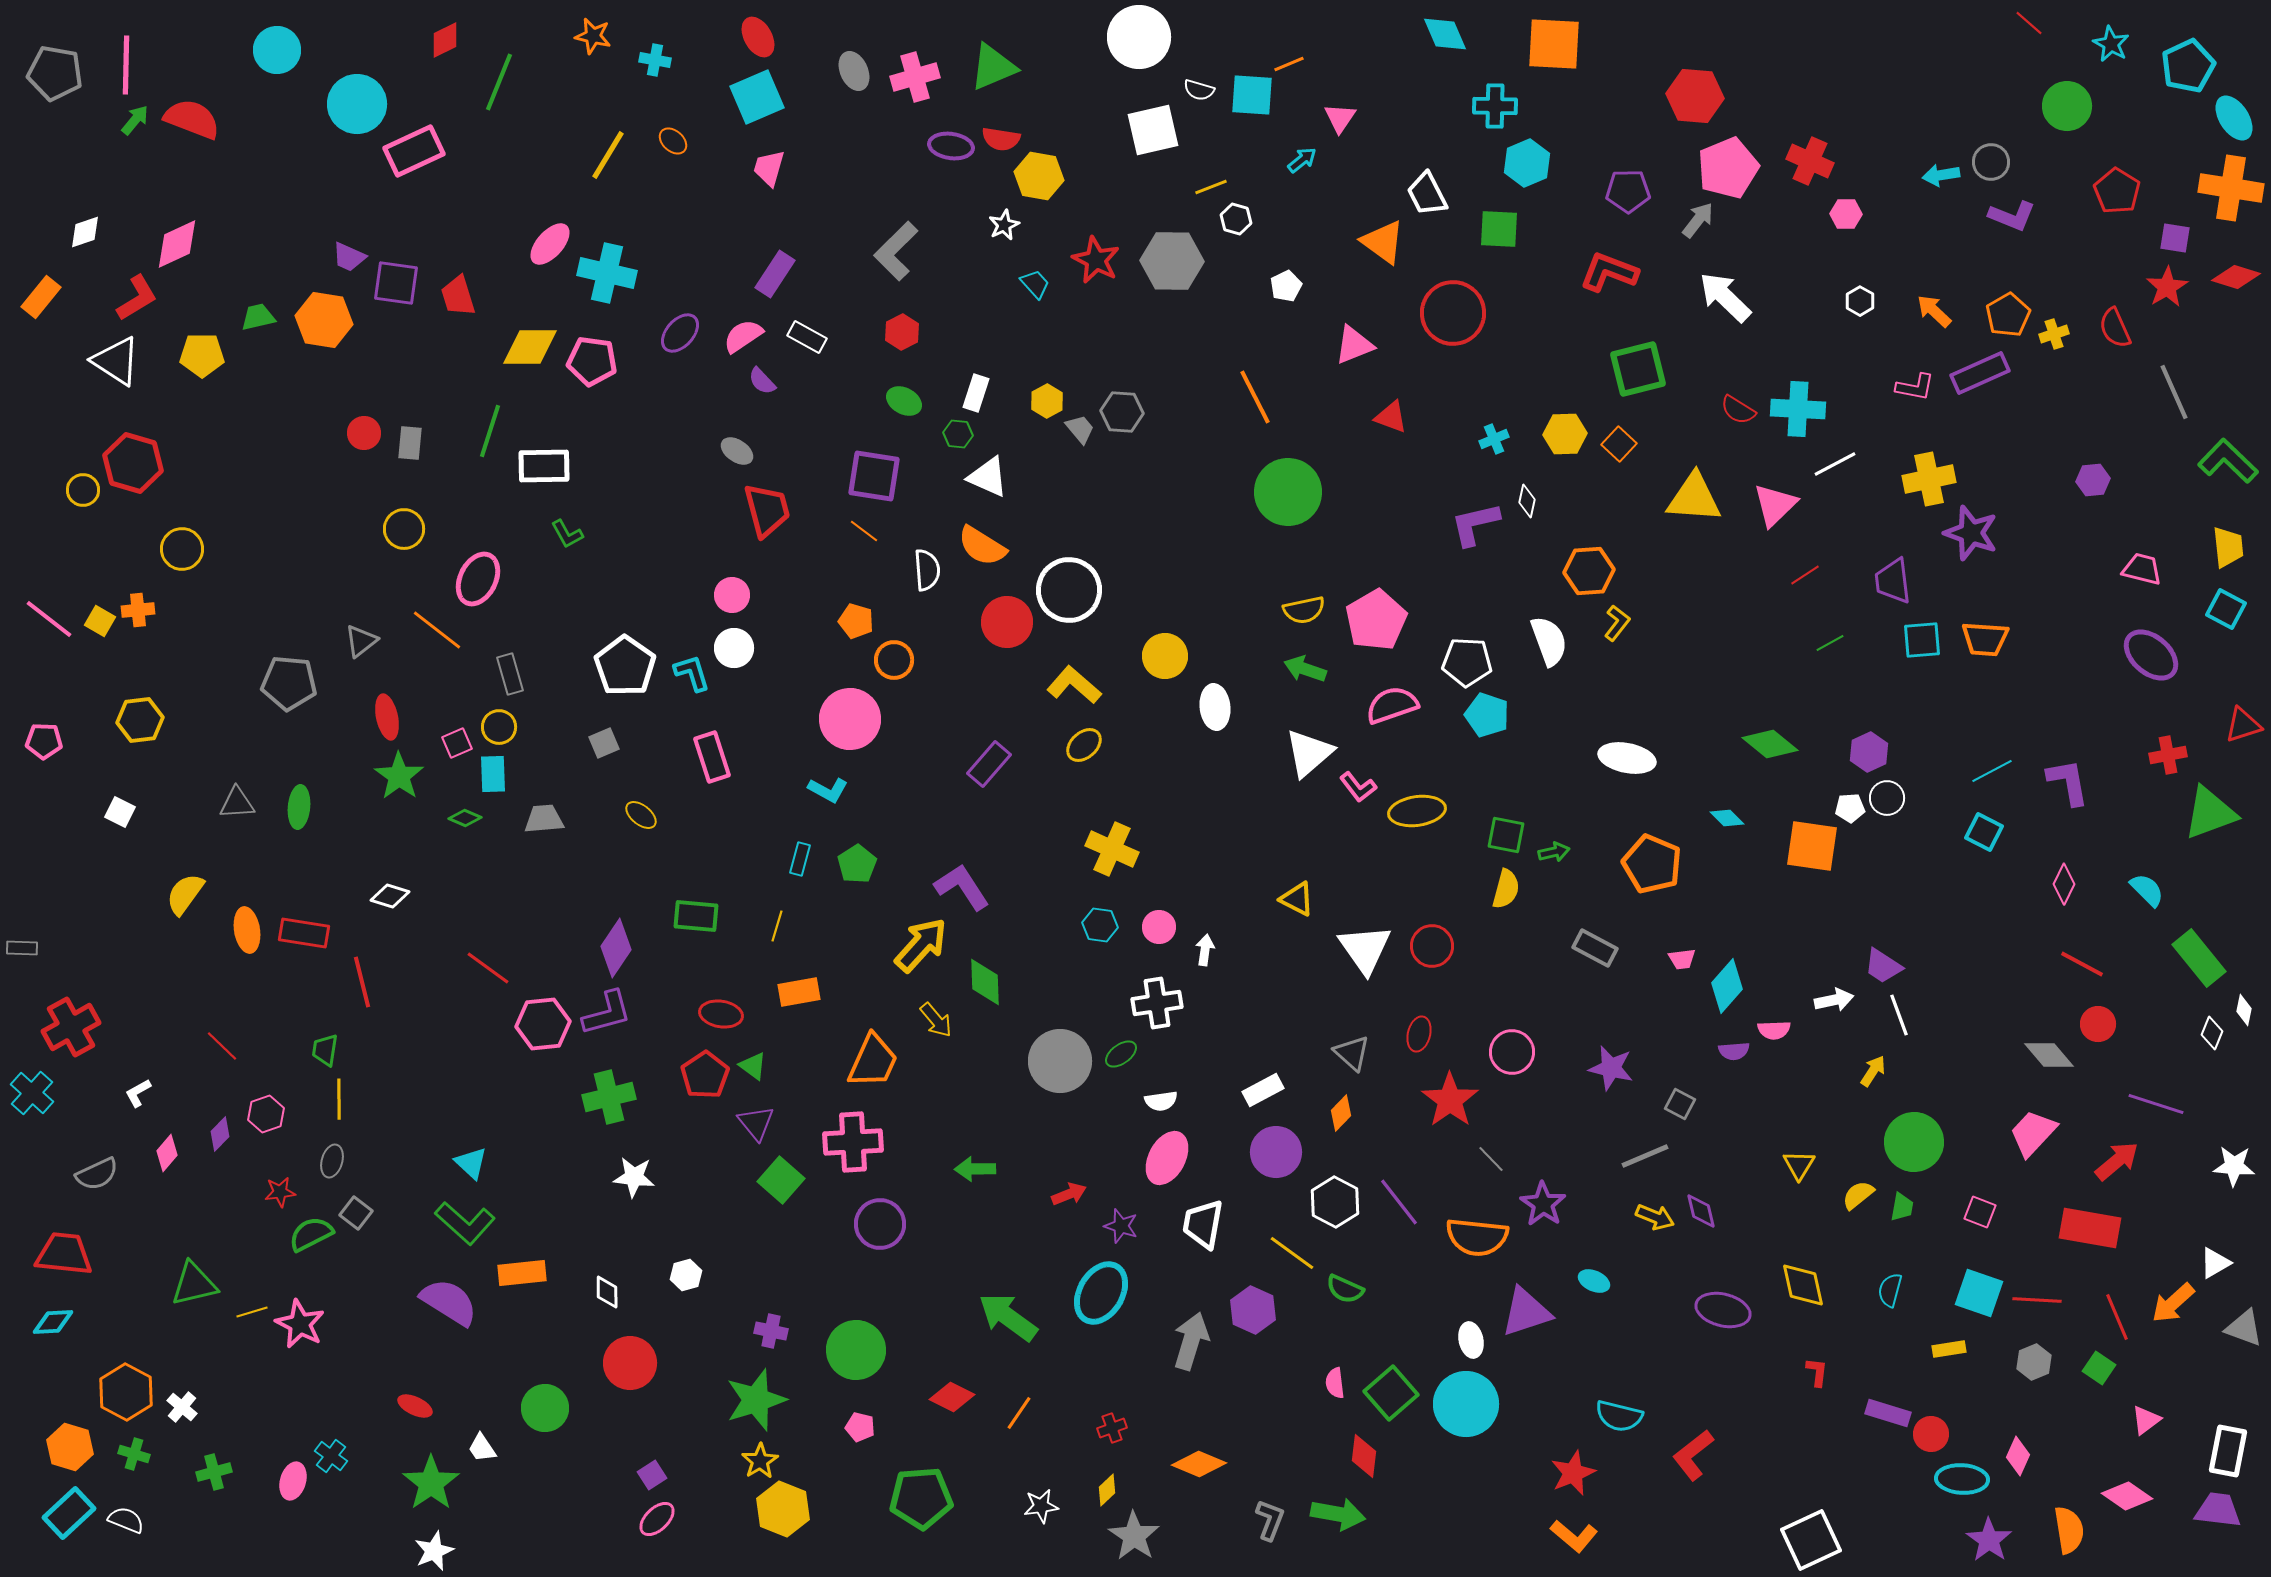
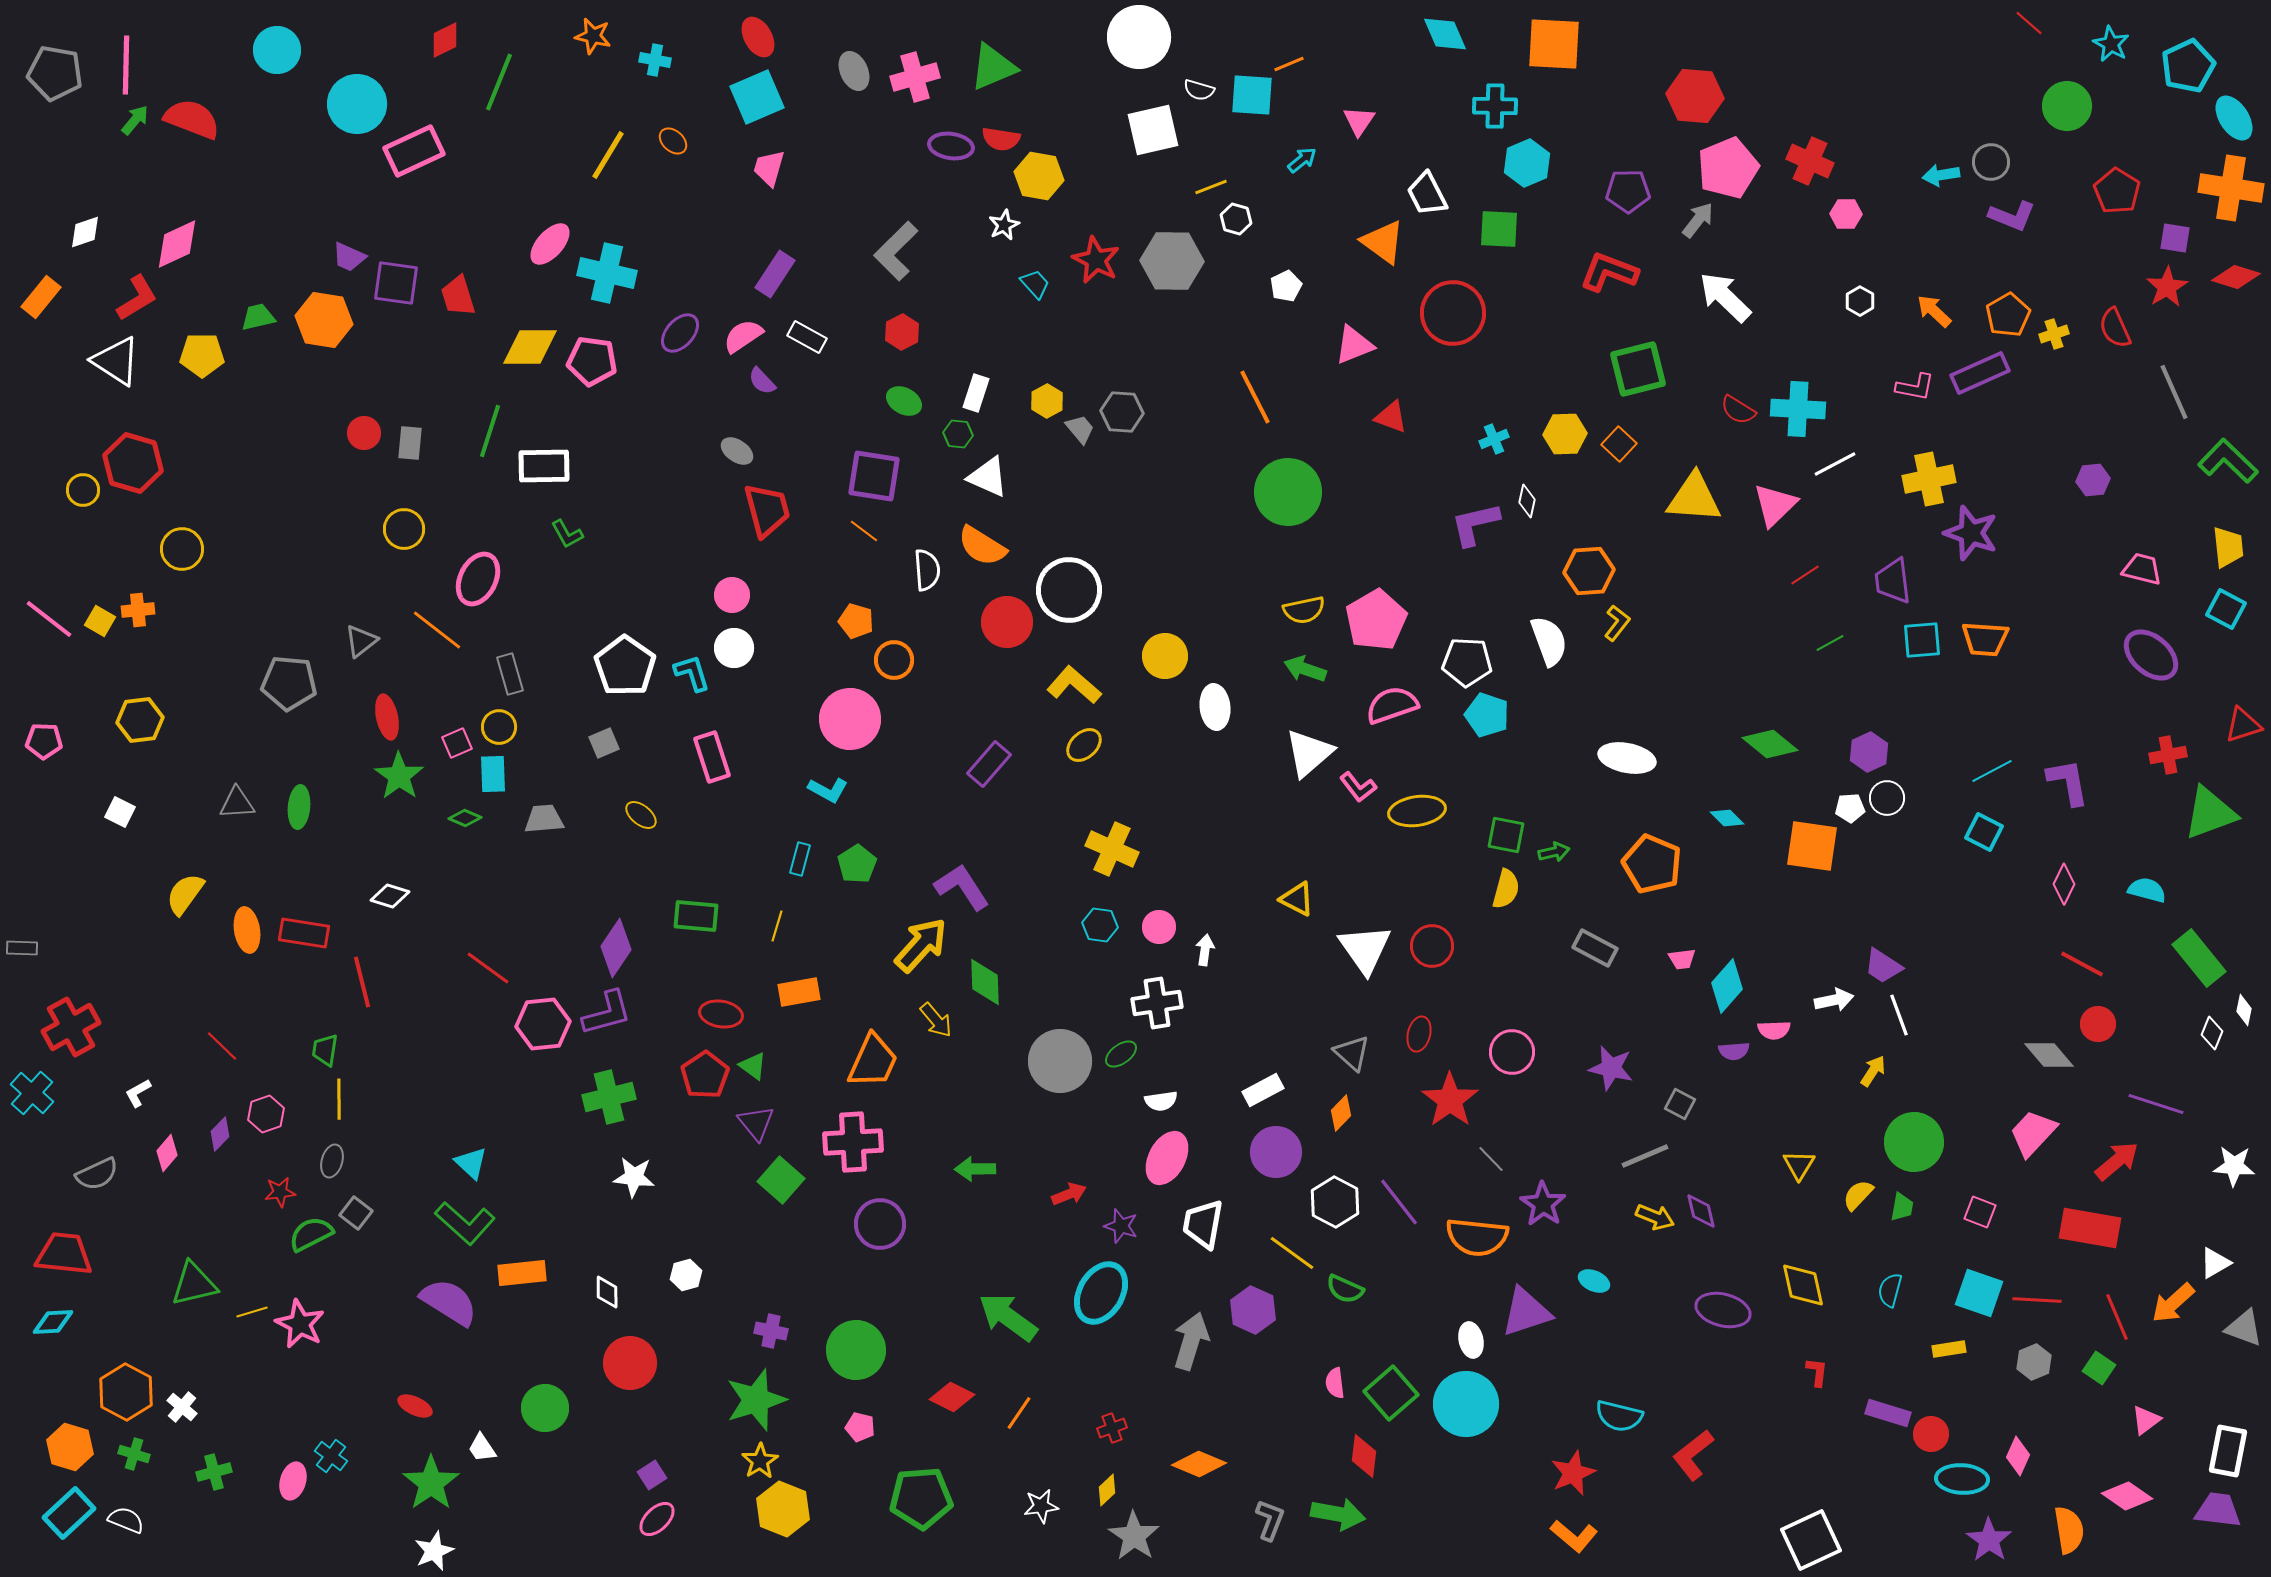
pink triangle at (1340, 118): moved 19 px right, 3 px down
cyan semicircle at (2147, 890): rotated 30 degrees counterclockwise
yellow semicircle at (1858, 1195): rotated 8 degrees counterclockwise
